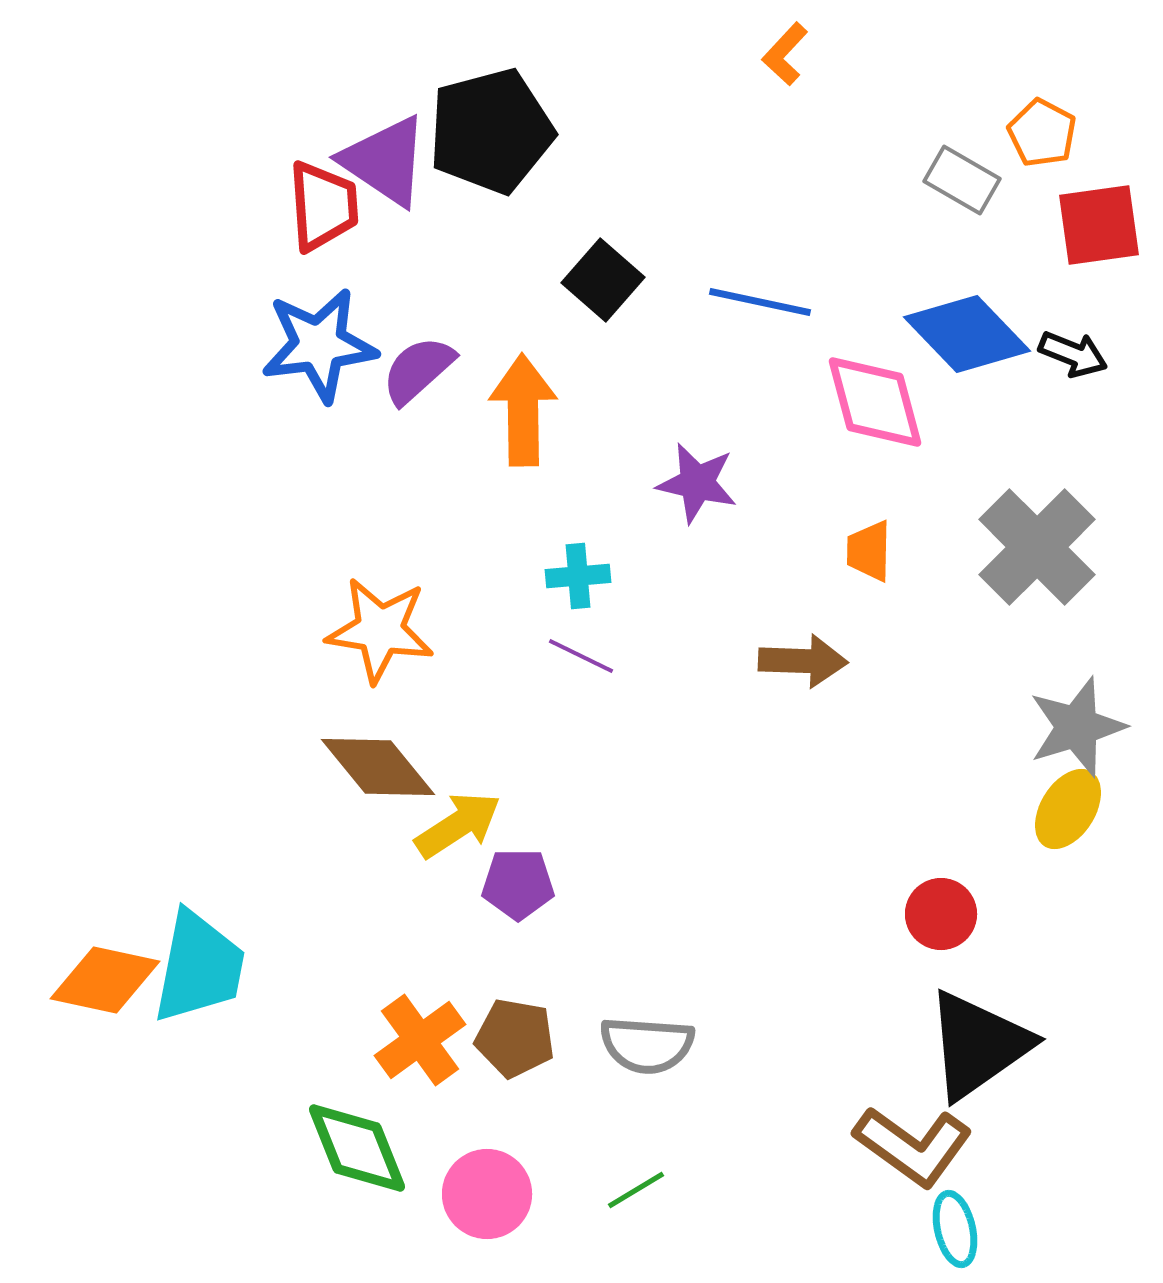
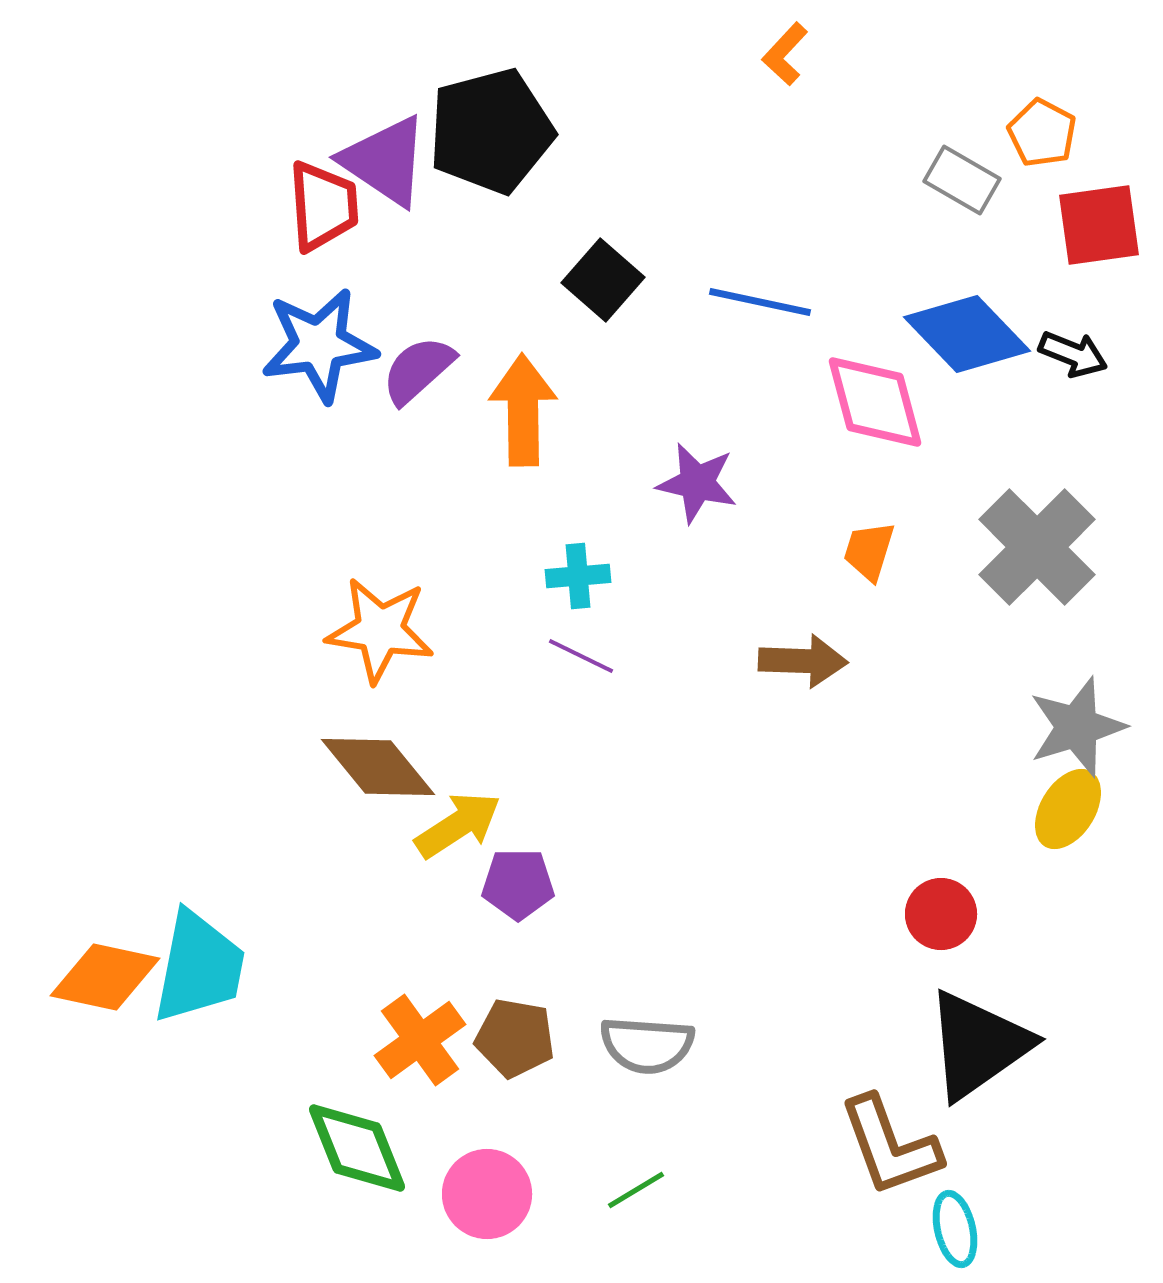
orange trapezoid: rotated 16 degrees clockwise
orange diamond: moved 3 px up
brown L-shape: moved 23 px left; rotated 34 degrees clockwise
